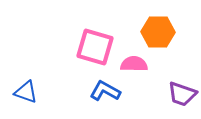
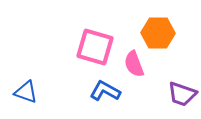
orange hexagon: moved 1 px down
pink semicircle: rotated 112 degrees counterclockwise
